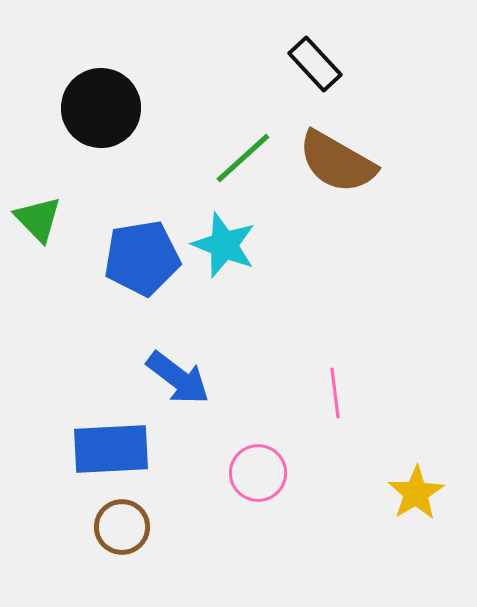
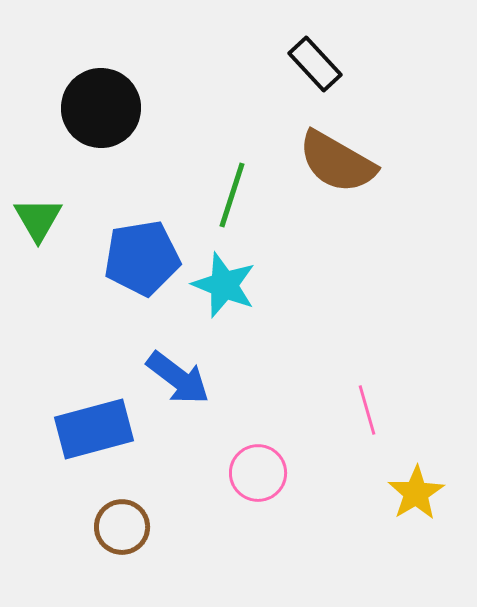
green line: moved 11 px left, 37 px down; rotated 30 degrees counterclockwise
green triangle: rotated 14 degrees clockwise
cyan star: moved 40 px down
pink line: moved 32 px right, 17 px down; rotated 9 degrees counterclockwise
blue rectangle: moved 17 px left, 20 px up; rotated 12 degrees counterclockwise
